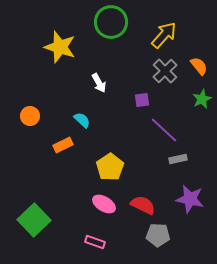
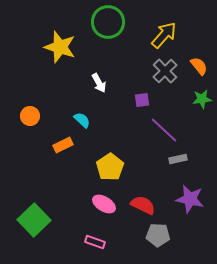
green circle: moved 3 px left
green star: rotated 18 degrees clockwise
